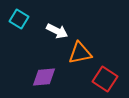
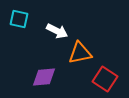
cyan square: rotated 18 degrees counterclockwise
